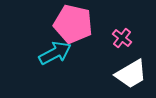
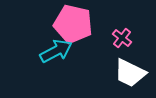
cyan arrow: moved 1 px right, 2 px up
white trapezoid: moved 1 px left, 1 px up; rotated 56 degrees clockwise
